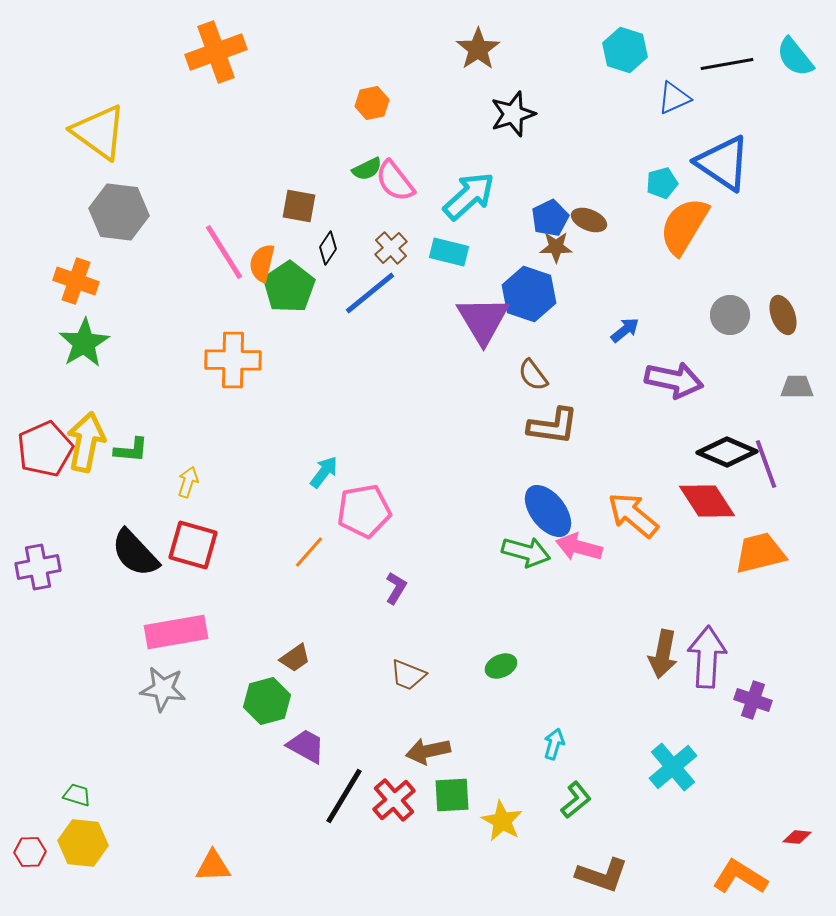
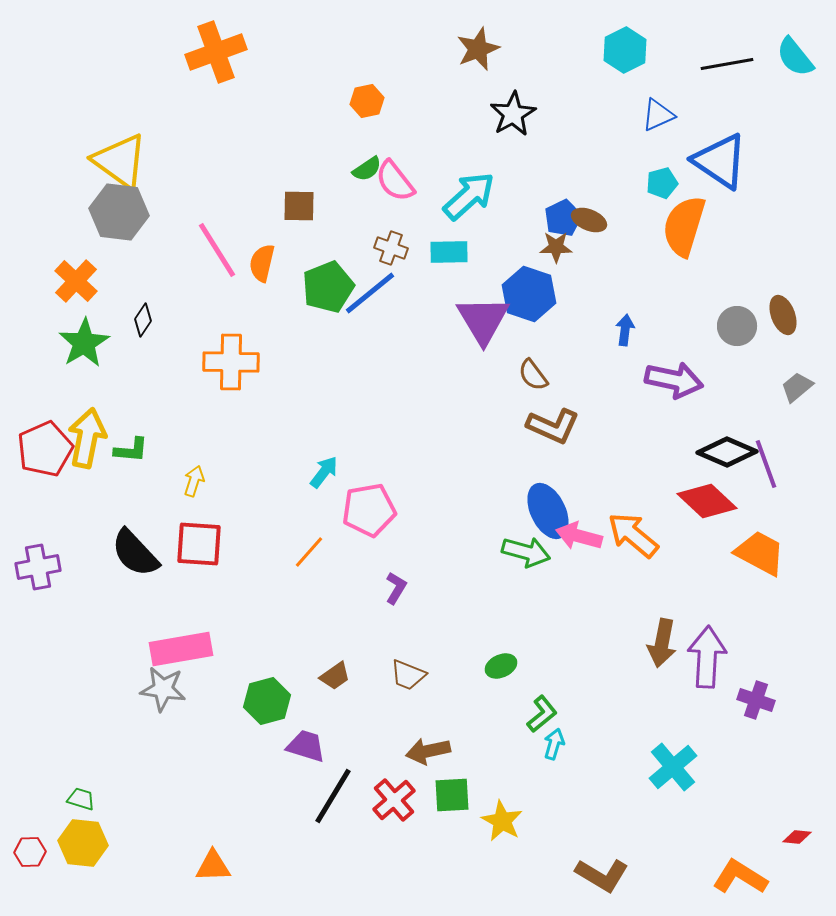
brown star at (478, 49): rotated 12 degrees clockwise
cyan hexagon at (625, 50): rotated 15 degrees clockwise
blue triangle at (674, 98): moved 16 px left, 17 px down
orange hexagon at (372, 103): moved 5 px left, 2 px up
black star at (513, 114): rotated 12 degrees counterclockwise
yellow triangle at (99, 132): moved 21 px right, 29 px down
blue triangle at (723, 163): moved 3 px left, 2 px up
green semicircle at (367, 169): rotated 8 degrees counterclockwise
brown square at (299, 206): rotated 9 degrees counterclockwise
blue pentagon at (550, 218): moved 13 px right
orange semicircle at (684, 226): rotated 14 degrees counterclockwise
black diamond at (328, 248): moved 185 px left, 72 px down
brown cross at (391, 248): rotated 28 degrees counterclockwise
pink line at (224, 252): moved 7 px left, 2 px up
cyan rectangle at (449, 252): rotated 15 degrees counterclockwise
orange cross at (76, 281): rotated 24 degrees clockwise
green pentagon at (289, 287): moved 39 px right; rotated 12 degrees clockwise
gray circle at (730, 315): moved 7 px right, 11 px down
blue arrow at (625, 330): rotated 44 degrees counterclockwise
orange cross at (233, 360): moved 2 px left, 2 px down
gray trapezoid at (797, 387): rotated 40 degrees counterclockwise
brown L-shape at (553, 426): rotated 16 degrees clockwise
yellow arrow at (86, 442): moved 1 px right, 4 px up
yellow arrow at (188, 482): moved 6 px right, 1 px up
red diamond at (707, 501): rotated 14 degrees counterclockwise
pink pentagon at (364, 511): moved 5 px right, 1 px up
blue ellipse at (548, 511): rotated 12 degrees clockwise
orange arrow at (633, 515): moved 20 px down
red square at (193, 545): moved 6 px right, 1 px up; rotated 12 degrees counterclockwise
pink arrow at (579, 547): moved 11 px up
orange trapezoid at (760, 553): rotated 42 degrees clockwise
pink rectangle at (176, 632): moved 5 px right, 17 px down
brown arrow at (663, 654): moved 1 px left, 11 px up
brown trapezoid at (295, 658): moved 40 px right, 18 px down
purple cross at (753, 700): moved 3 px right
purple trapezoid at (306, 746): rotated 12 degrees counterclockwise
green trapezoid at (77, 795): moved 4 px right, 4 px down
black line at (344, 796): moved 11 px left
green L-shape at (576, 800): moved 34 px left, 86 px up
brown L-shape at (602, 875): rotated 12 degrees clockwise
